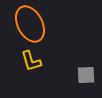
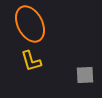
gray square: moved 1 px left
